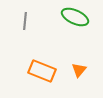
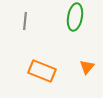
green ellipse: rotated 76 degrees clockwise
orange triangle: moved 8 px right, 3 px up
